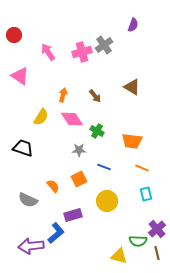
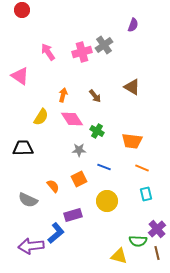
red circle: moved 8 px right, 25 px up
black trapezoid: rotated 20 degrees counterclockwise
